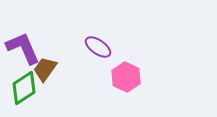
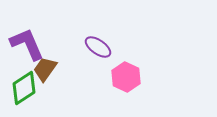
purple L-shape: moved 4 px right, 4 px up
